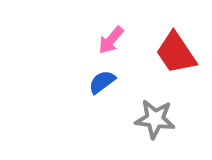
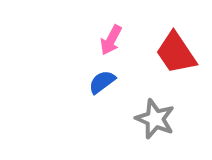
pink arrow: rotated 12 degrees counterclockwise
gray star: rotated 15 degrees clockwise
